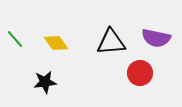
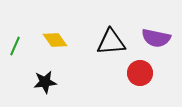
green line: moved 7 px down; rotated 66 degrees clockwise
yellow diamond: moved 1 px left, 3 px up
